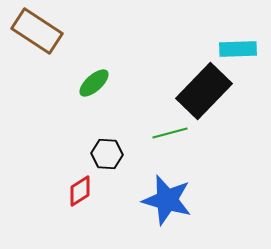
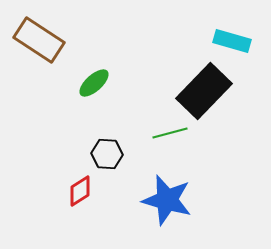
brown rectangle: moved 2 px right, 9 px down
cyan rectangle: moved 6 px left, 8 px up; rotated 18 degrees clockwise
